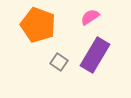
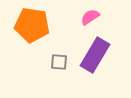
orange pentagon: moved 6 px left; rotated 12 degrees counterclockwise
gray square: rotated 30 degrees counterclockwise
